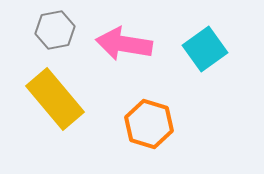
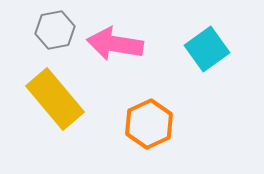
pink arrow: moved 9 px left
cyan square: moved 2 px right
orange hexagon: rotated 18 degrees clockwise
